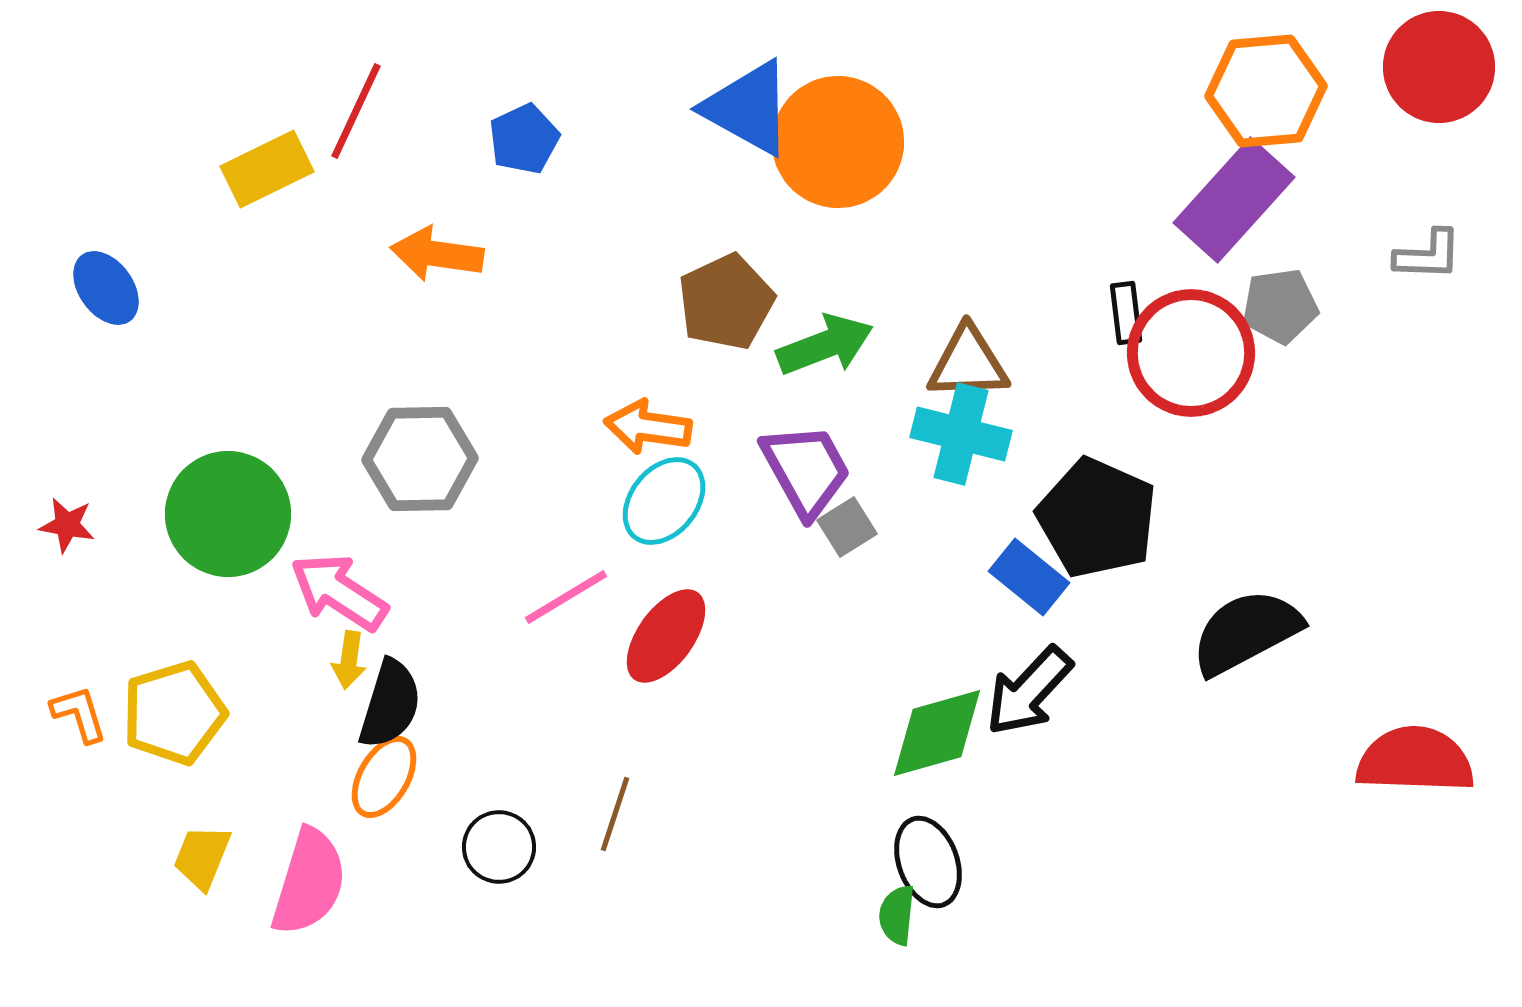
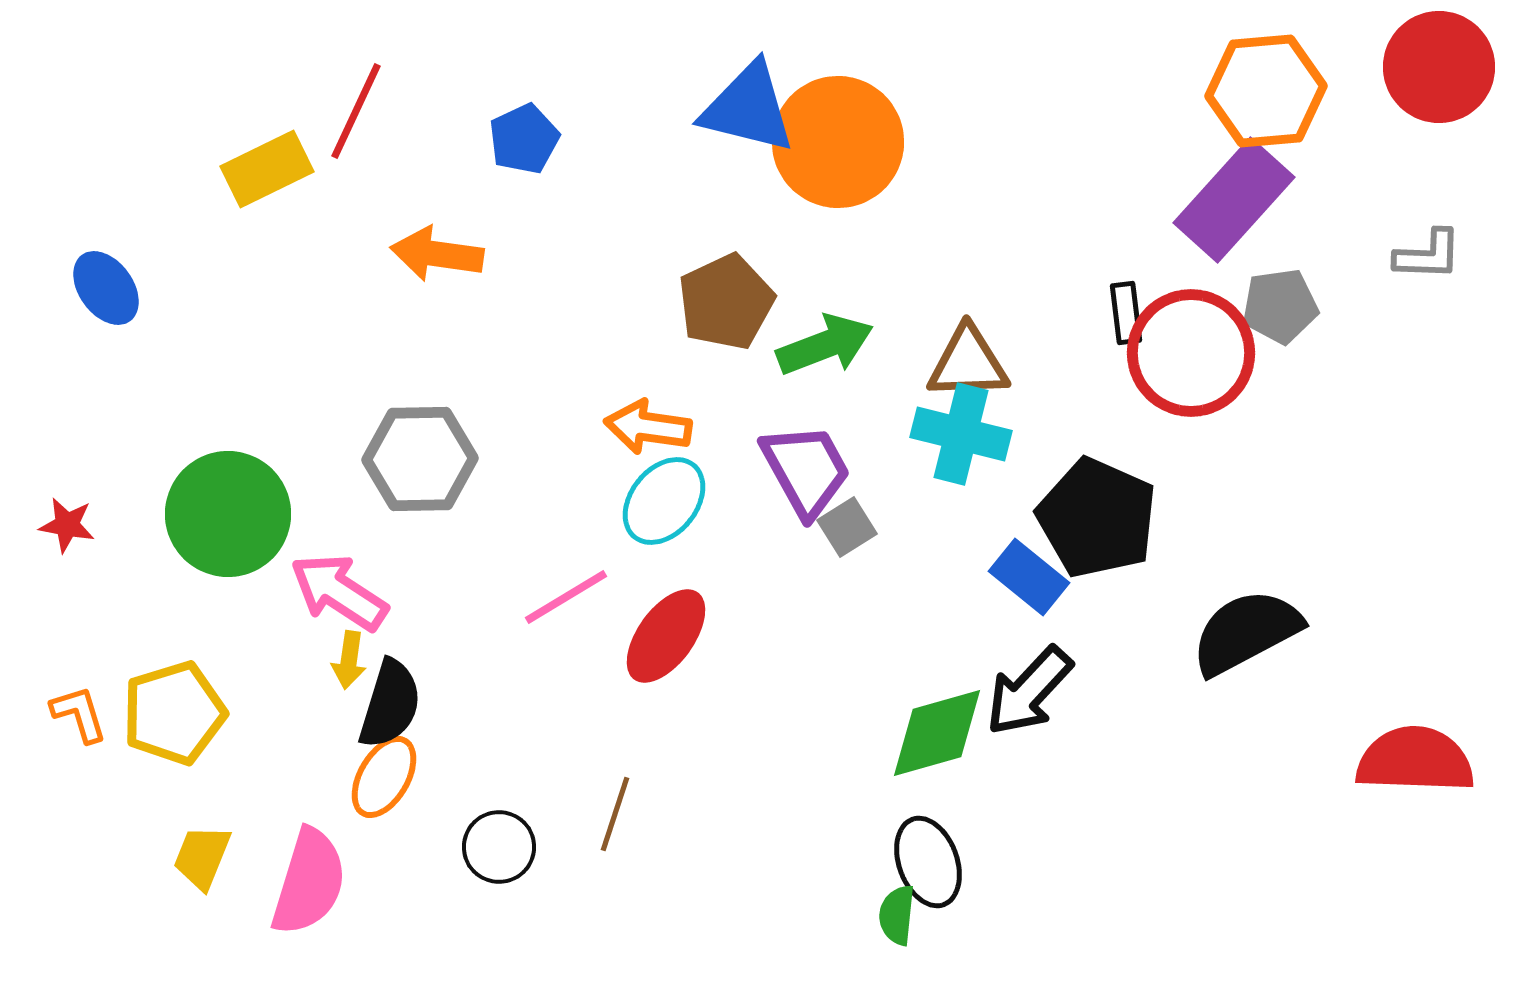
blue triangle at (748, 108): rotated 15 degrees counterclockwise
